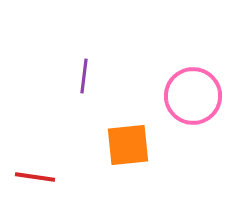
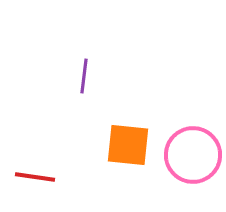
pink circle: moved 59 px down
orange square: rotated 12 degrees clockwise
